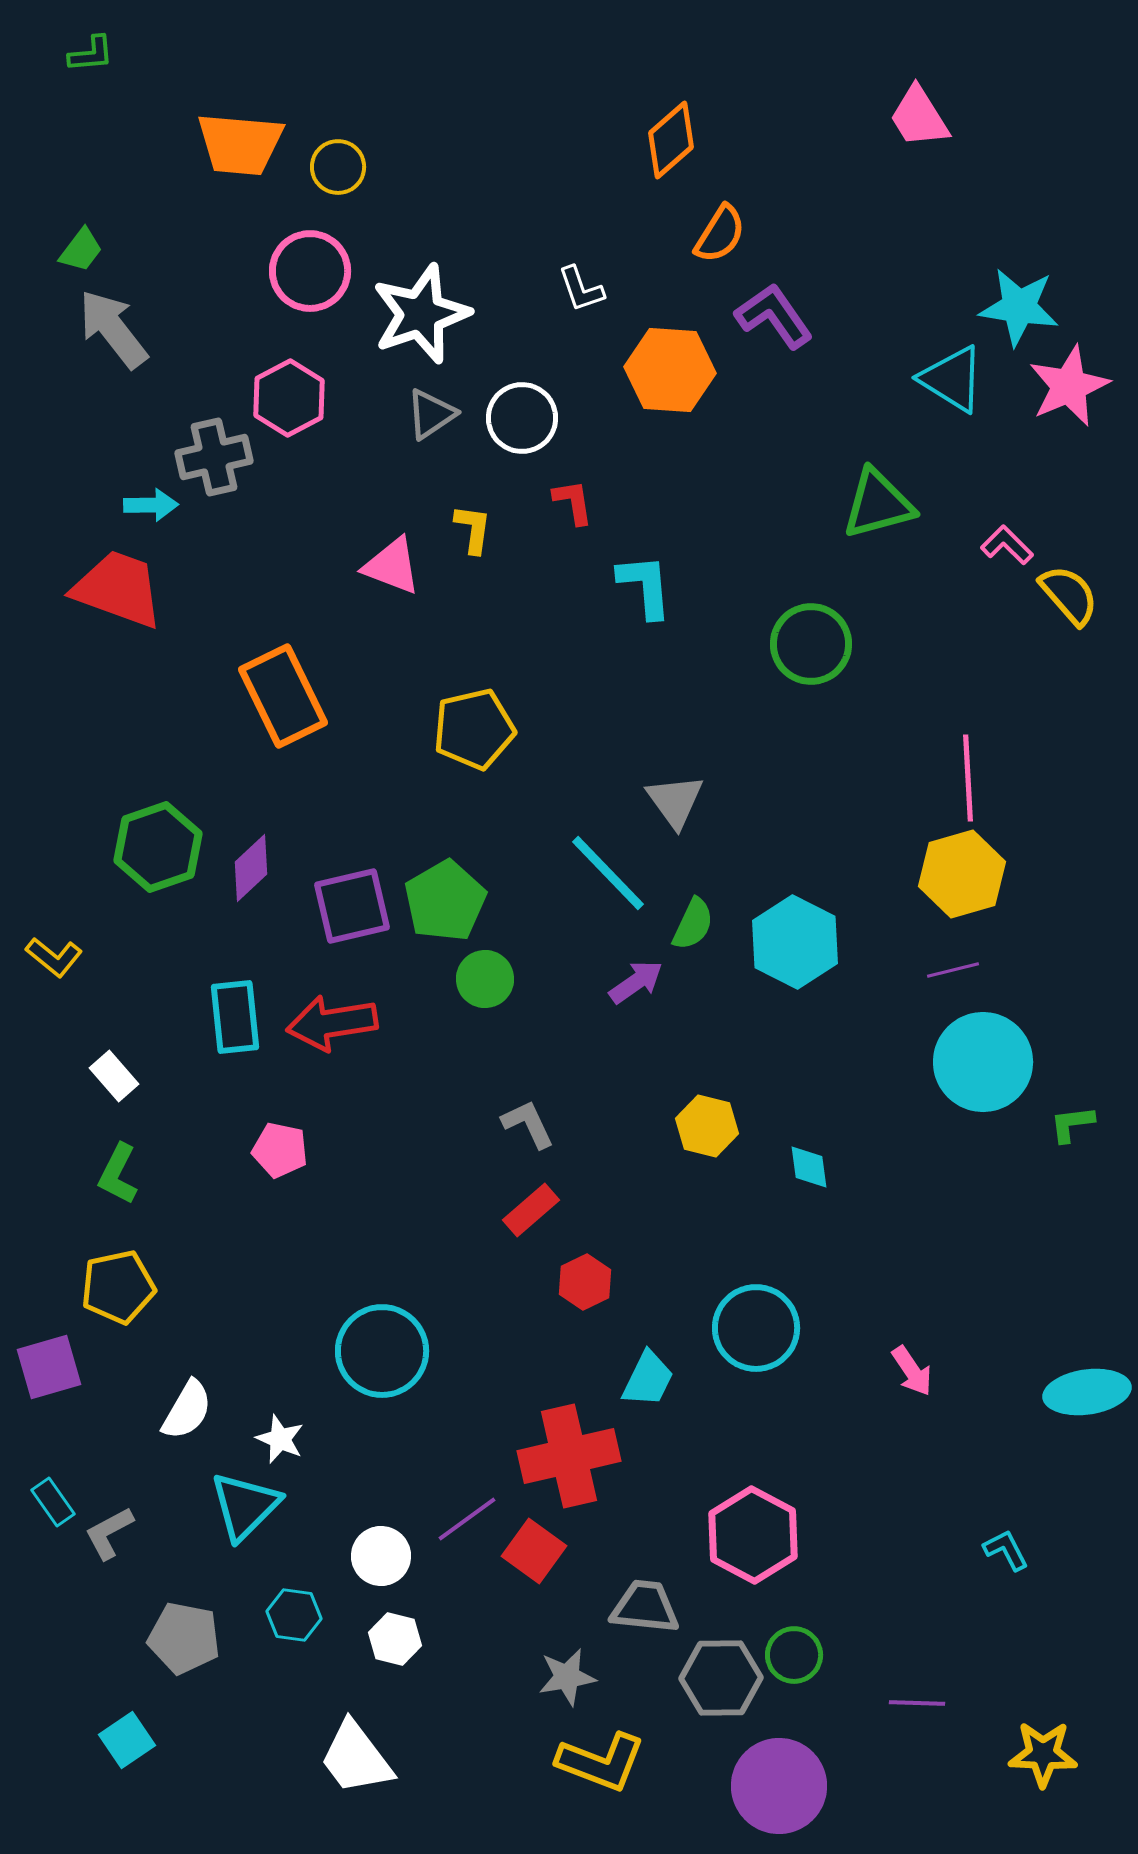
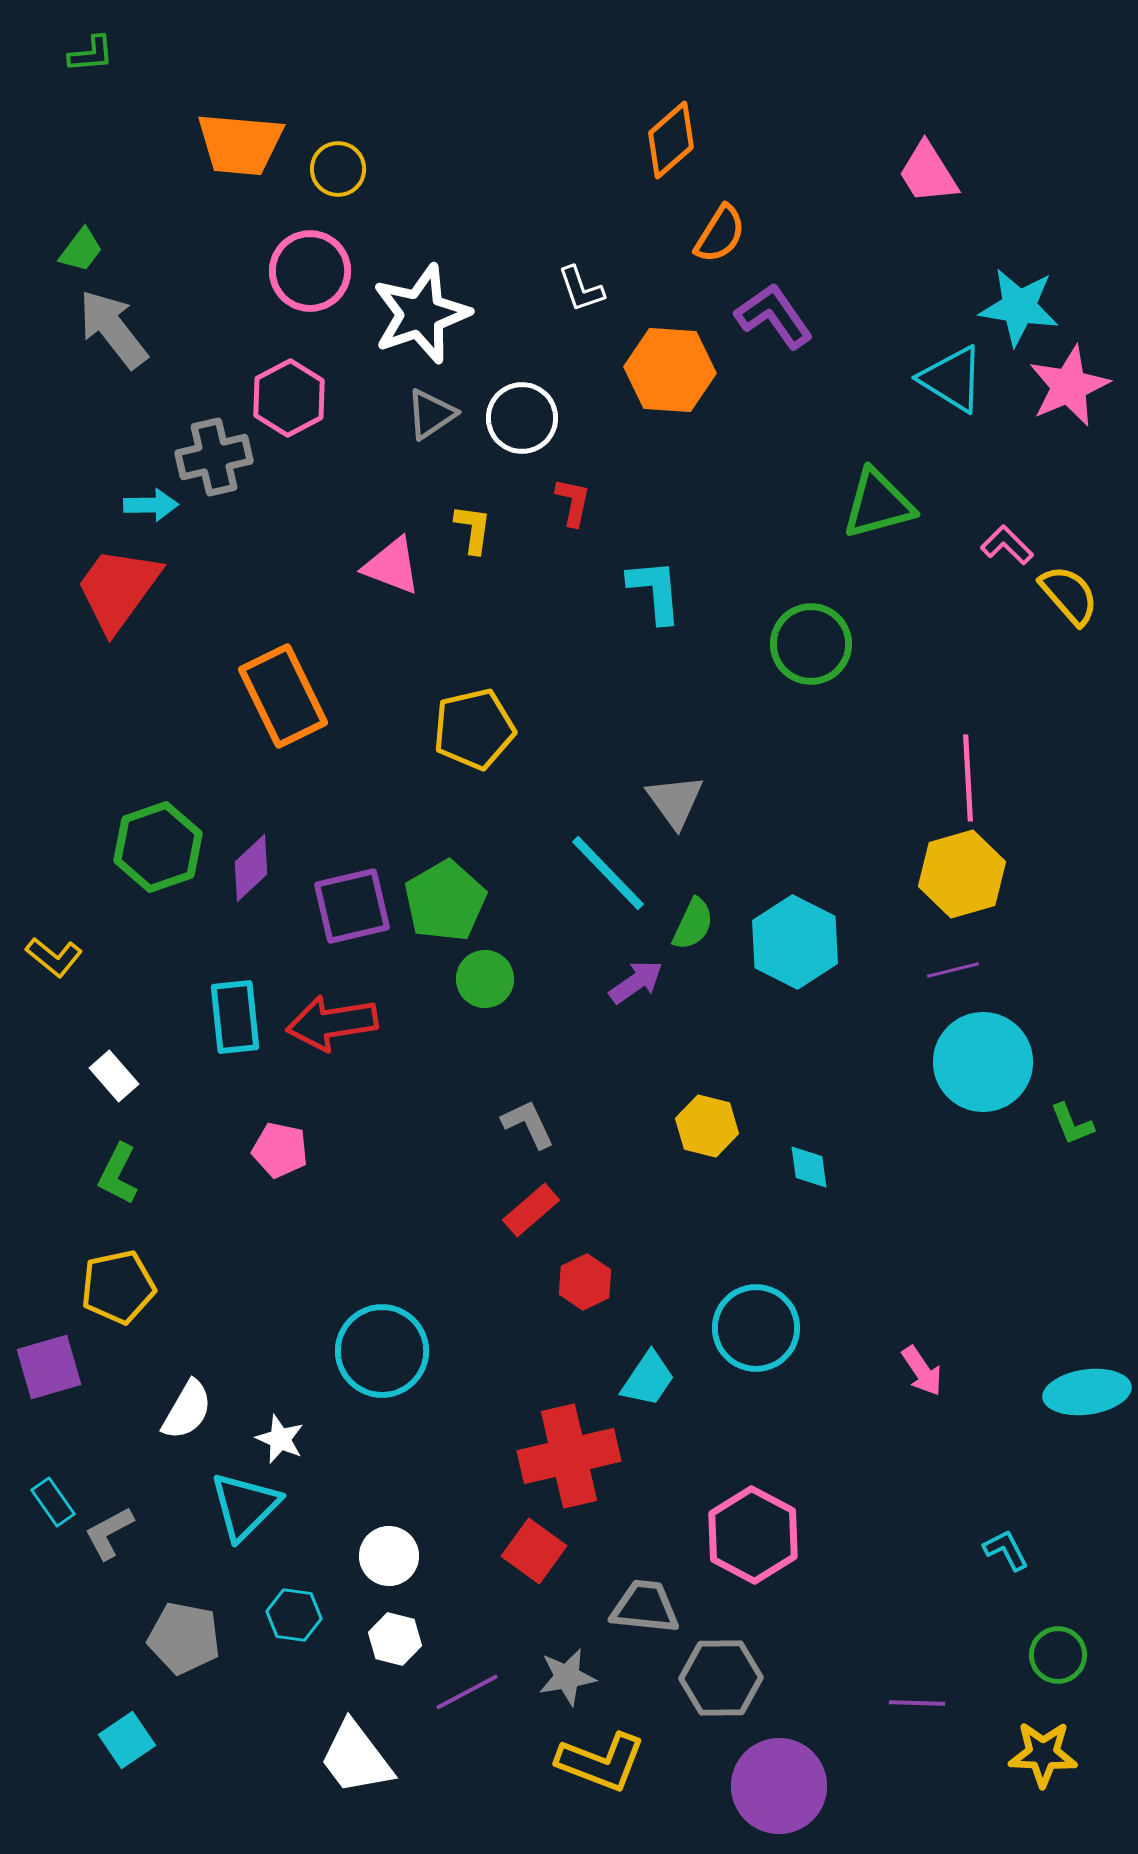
pink trapezoid at (919, 117): moved 9 px right, 56 px down
yellow circle at (338, 167): moved 2 px down
red L-shape at (573, 502): rotated 21 degrees clockwise
cyan L-shape at (645, 586): moved 10 px right, 5 px down
red trapezoid at (118, 589): rotated 74 degrees counterclockwise
green L-shape at (1072, 1124): rotated 105 degrees counterclockwise
pink arrow at (912, 1371): moved 10 px right
cyan trapezoid at (648, 1379): rotated 8 degrees clockwise
purple line at (467, 1519): moved 173 px down; rotated 8 degrees clockwise
white circle at (381, 1556): moved 8 px right
green circle at (794, 1655): moved 264 px right
